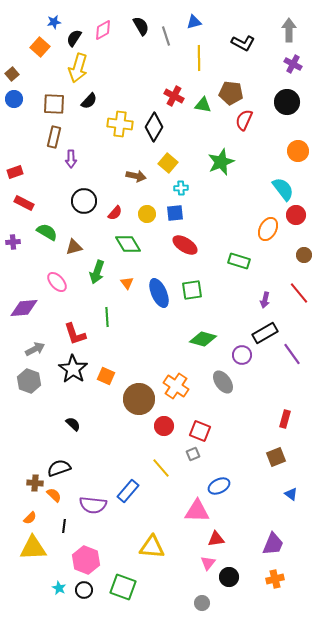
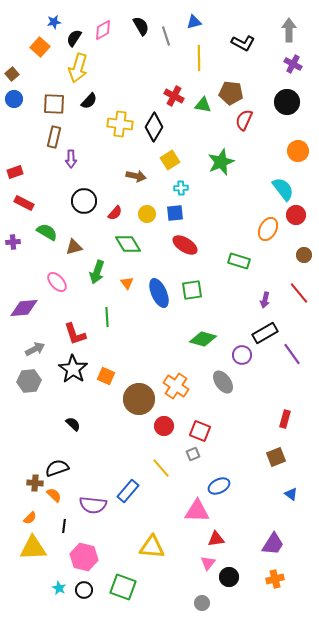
yellow square at (168, 163): moved 2 px right, 3 px up; rotated 18 degrees clockwise
gray hexagon at (29, 381): rotated 25 degrees counterclockwise
black semicircle at (59, 468): moved 2 px left
purple trapezoid at (273, 544): rotated 10 degrees clockwise
pink hexagon at (86, 560): moved 2 px left, 3 px up; rotated 8 degrees counterclockwise
